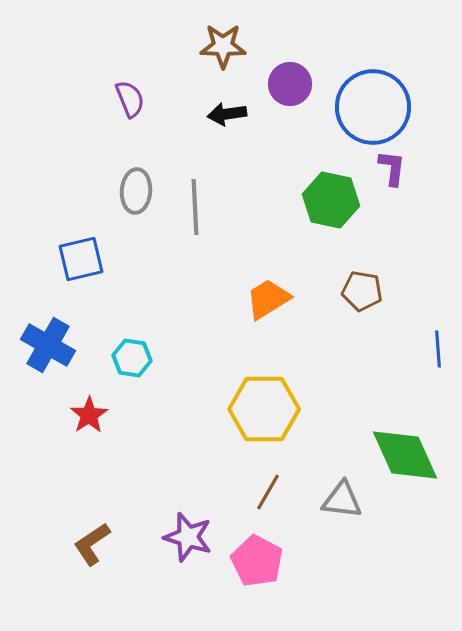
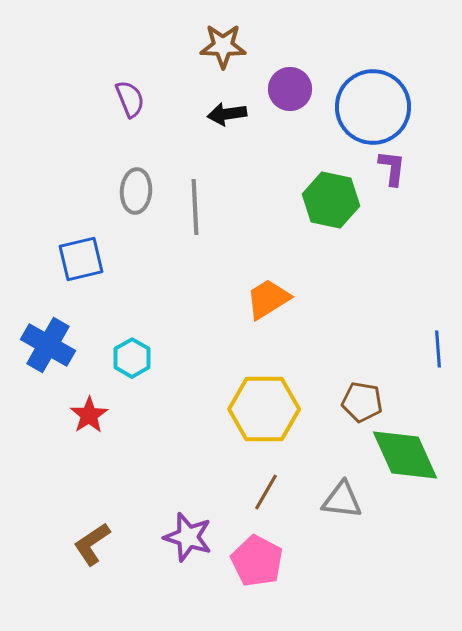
purple circle: moved 5 px down
brown pentagon: moved 111 px down
cyan hexagon: rotated 21 degrees clockwise
brown line: moved 2 px left
